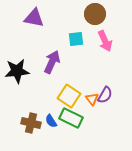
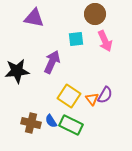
green rectangle: moved 7 px down
